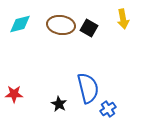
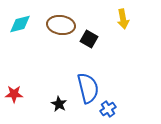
black square: moved 11 px down
